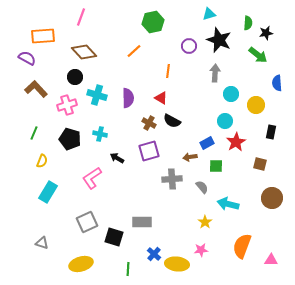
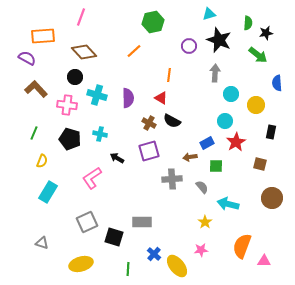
orange line at (168, 71): moved 1 px right, 4 px down
pink cross at (67, 105): rotated 24 degrees clockwise
pink triangle at (271, 260): moved 7 px left, 1 px down
yellow ellipse at (177, 264): moved 2 px down; rotated 45 degrees clockwise
